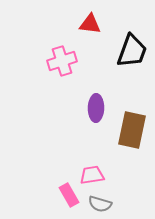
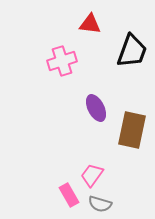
purple ellipse: rotated 28 degrees counterclockwise
pink trapezoid: rotated 45 degrees counterclockwise
